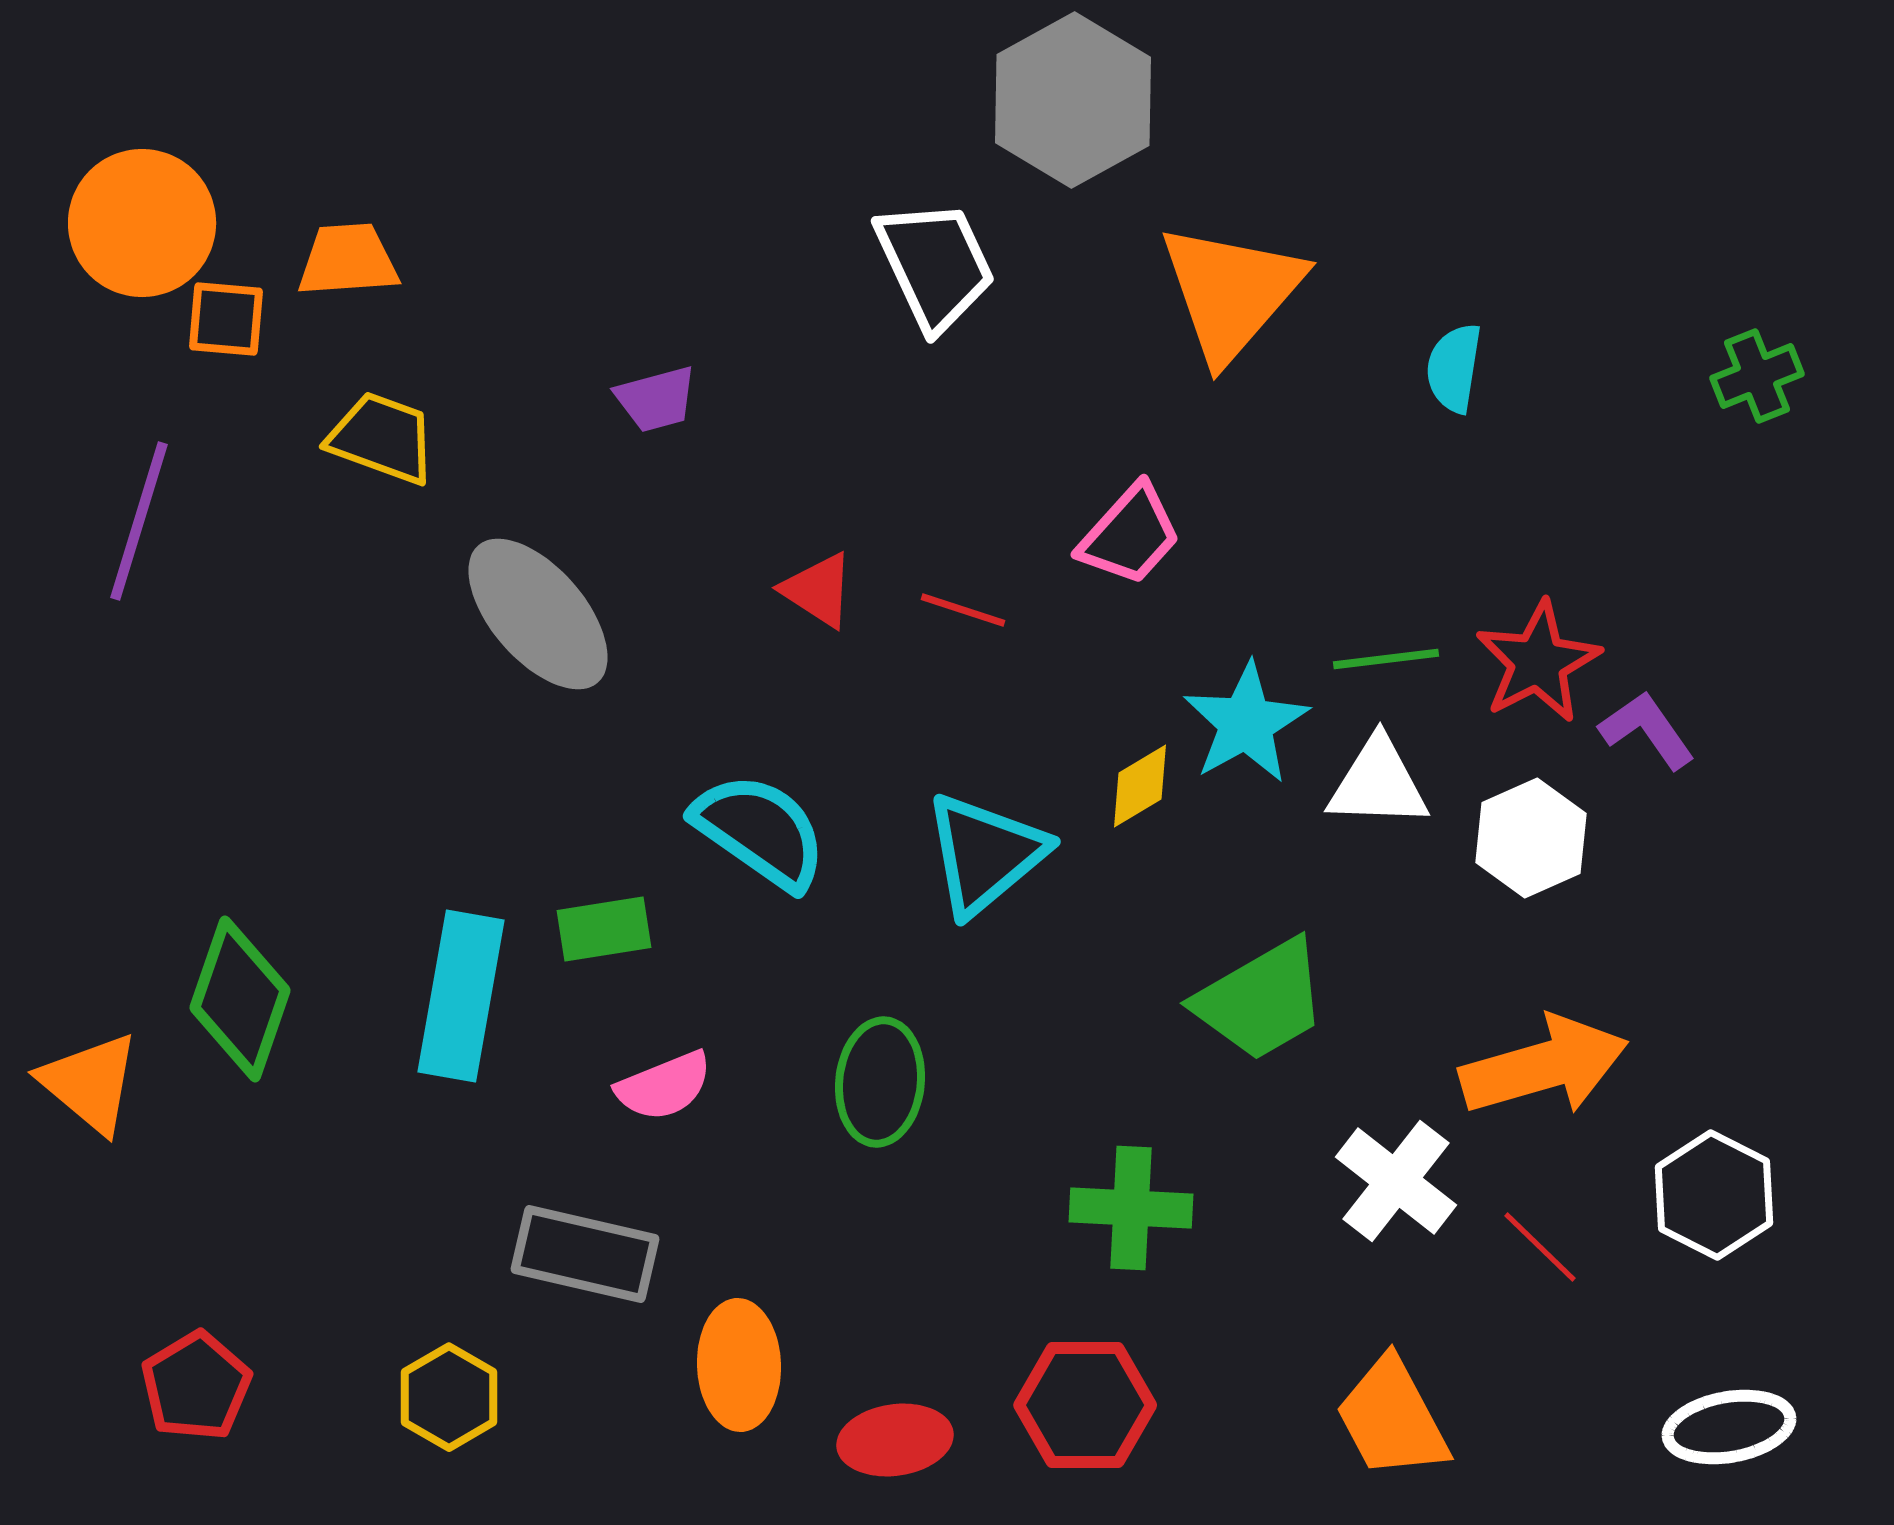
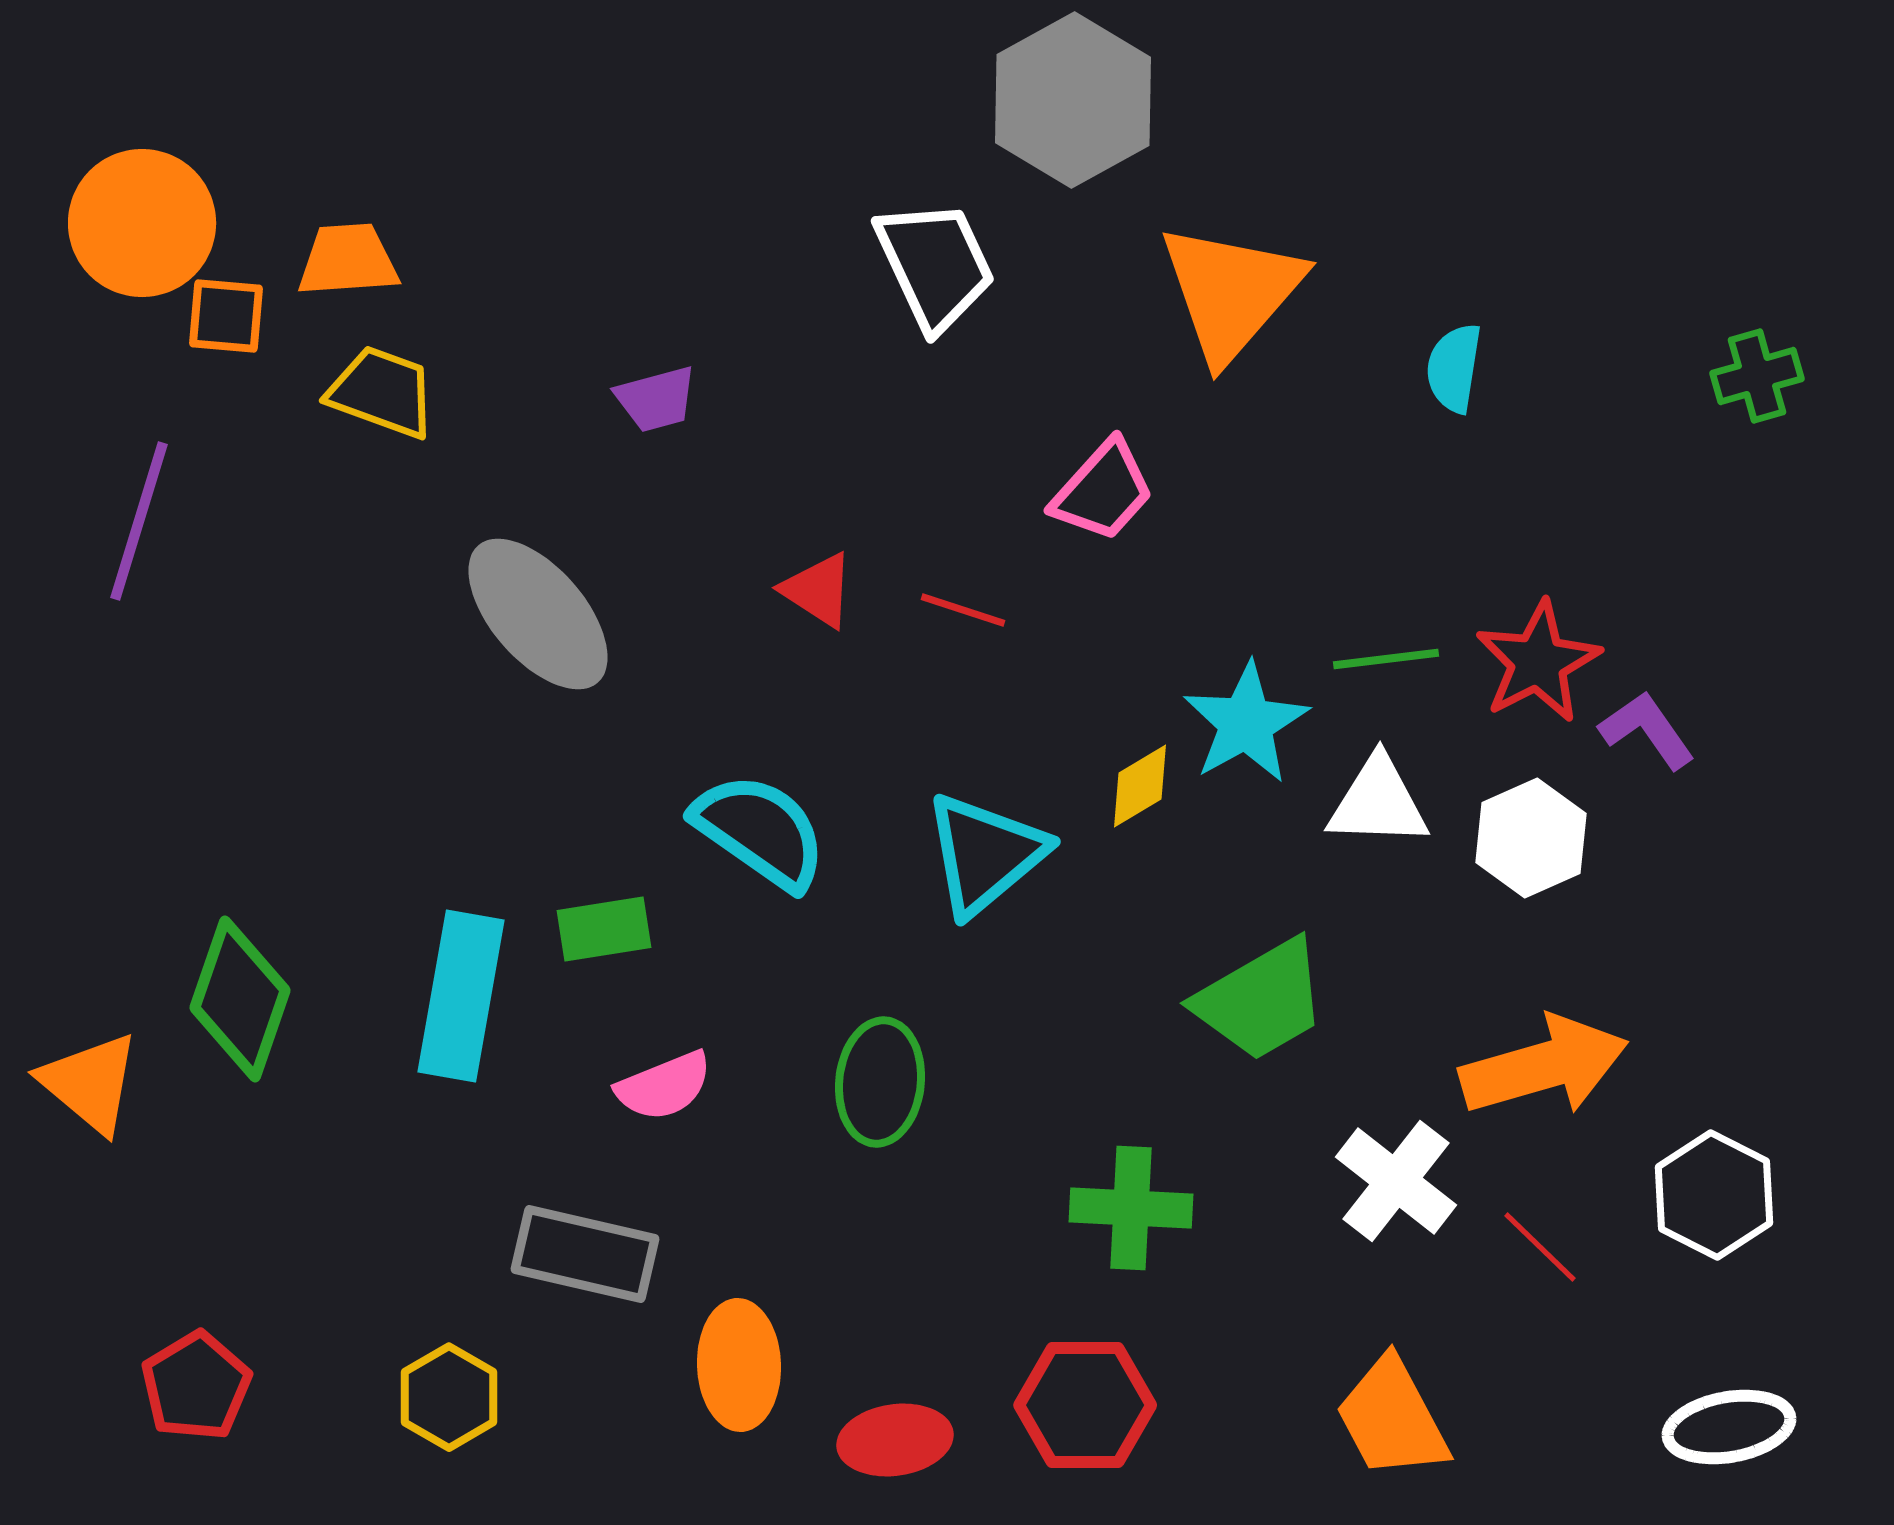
orange square at (226, 319): moved 3 px up
green cross at (1757, 376): rotated 6 degrees clockwise
yellow trapezoid at (382, 438): moved 46 px up
pink trapezoid at (1130, 535): moved 27 px left, 44 px up
white triangle at (1378, 783): moved 19 px down
